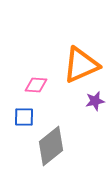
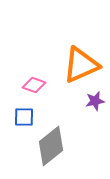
pink diamond: moved 2 px left; rotated 15 degrees clockwise
